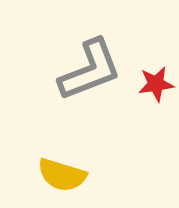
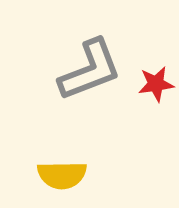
yellow semicircle: rotated 18 degrees counterclockwise
